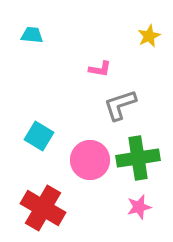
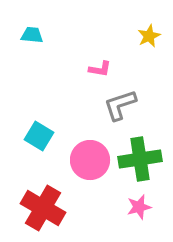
green cross: moved 2 px right, 1 px down
